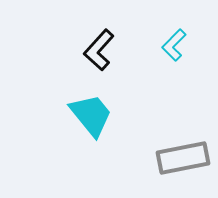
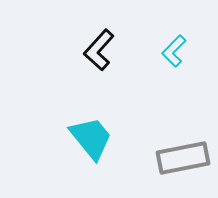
cyan L-shape: moved 6 px down
cyan trapezoid: moved 23 px down
